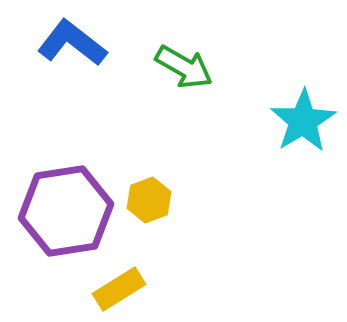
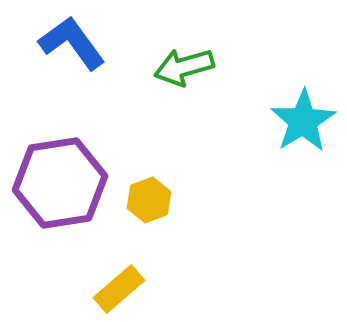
blue L-shape: rotated 16 degrees clockwise
green arrow: rotated 134 degrees clockwise
purple hexagon: moved 6 px left, 28 px up
yellow rectangle: rotated 9 degrees counterclockwise
